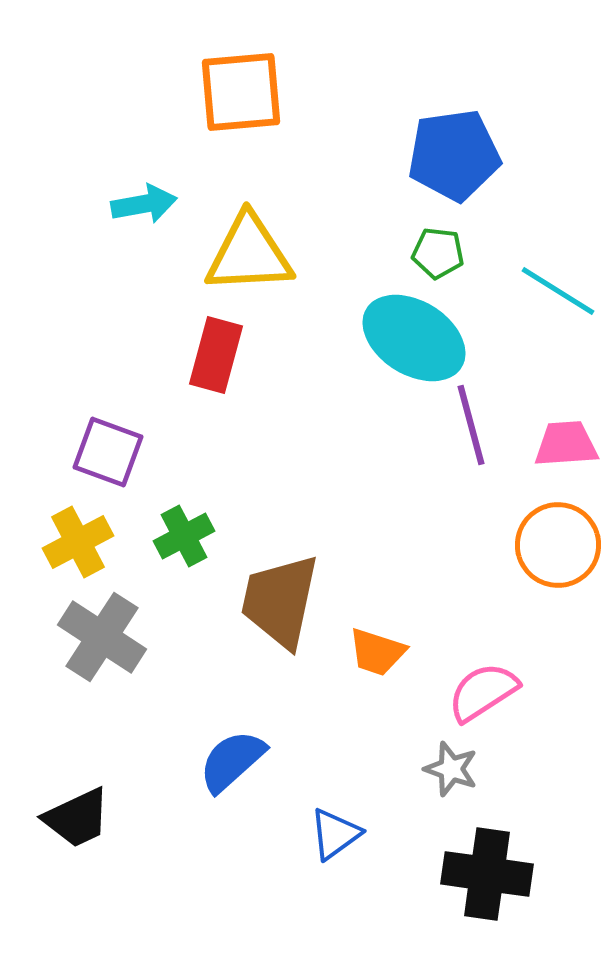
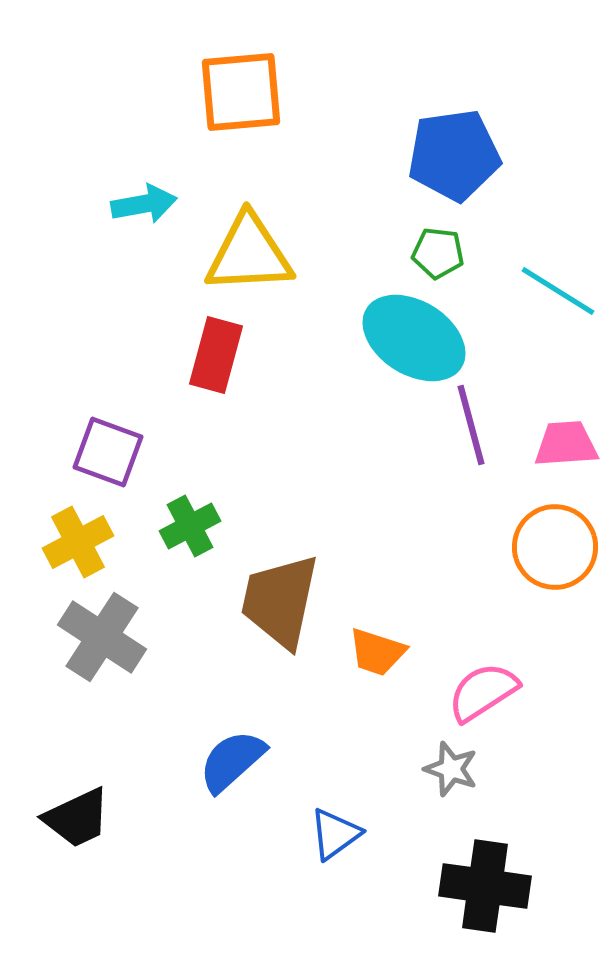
green cross: moved 6 px right, 10 px up
orange circle: moved 3 px left, 2 px down
black cross: moved 2 px left, 12 px down
